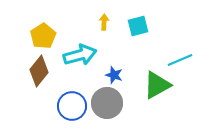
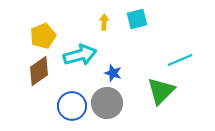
cyan square: moved 1 px left, 7 px up
yellow pentagon: rotated 10 degrees clockwise
brown diamond: rotated 16 degrees clockwise
blue star: moved 1 px left, 2 px up
green triangle: moved 4 px right, 6 px down; rotated 16 degrees counterclockwise
